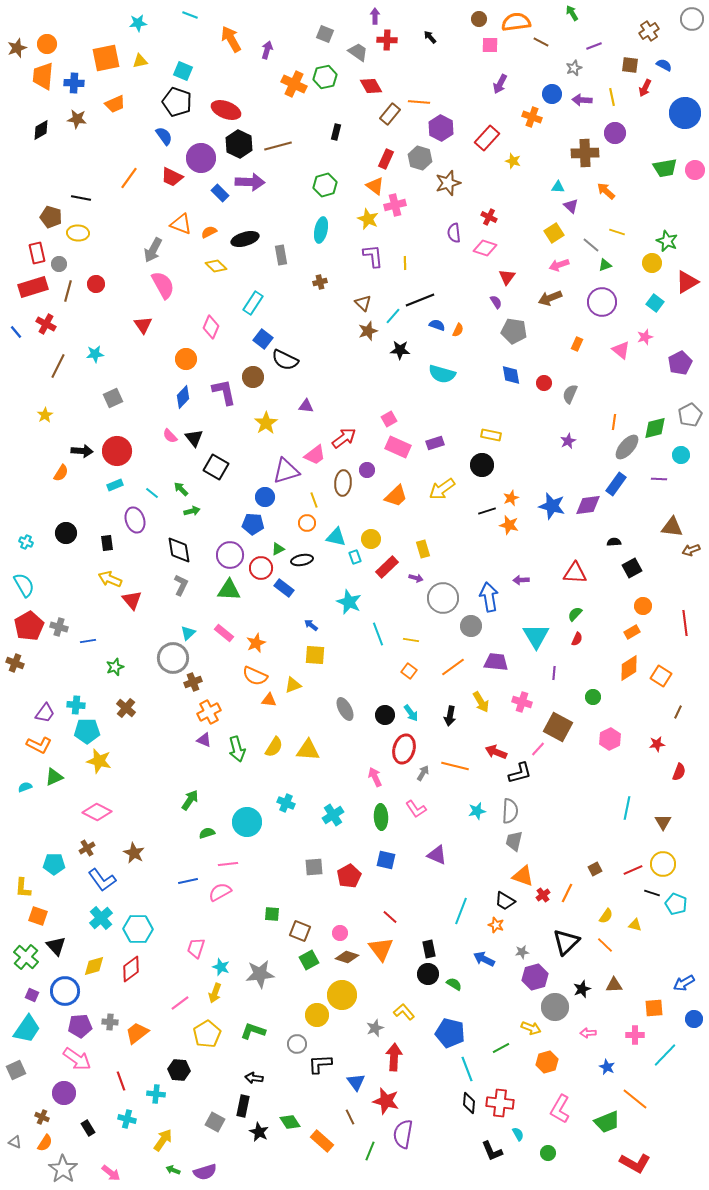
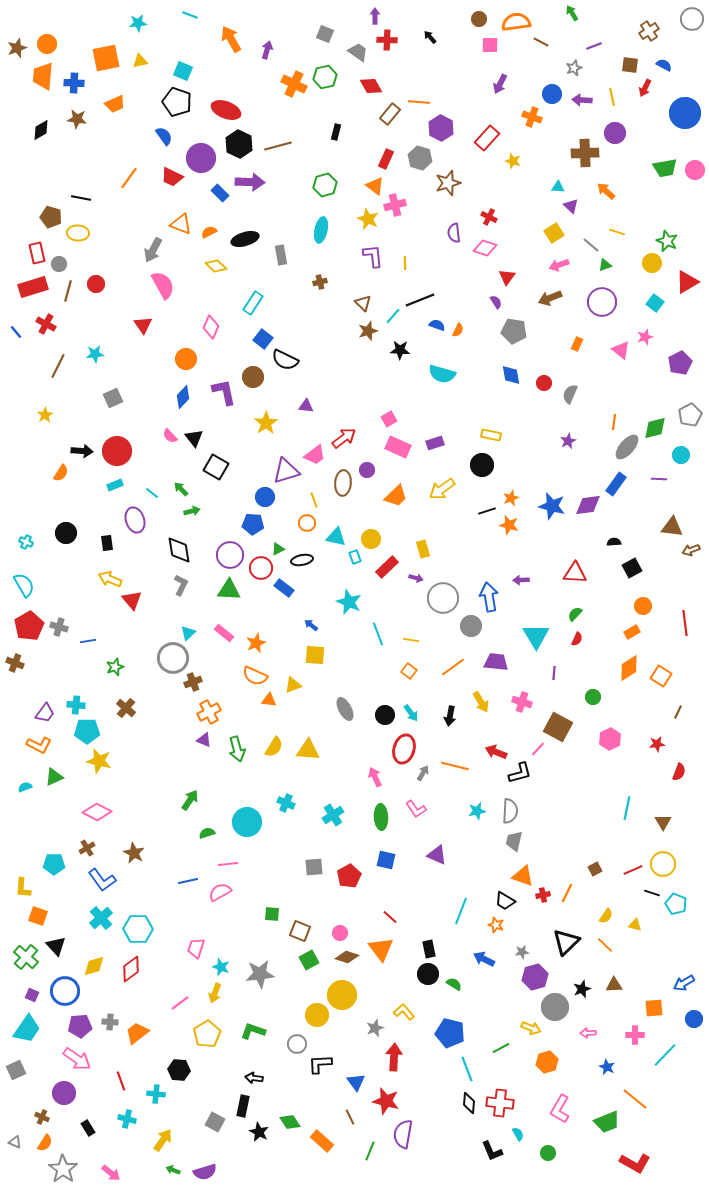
red cross at (543, 895): rotated 24 degrees clockwise
